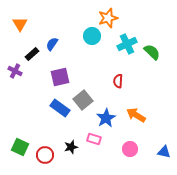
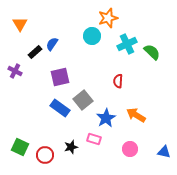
black rectangle: moved 3 px right, 2 px up
